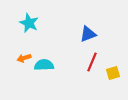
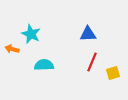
cyan star: moved 2 px right, 11 px down
blue triangle: rotated 18 degrees clockwise
orange arrow: moved 12 px left, 9 px up; rotated 32 degrees clockwise
